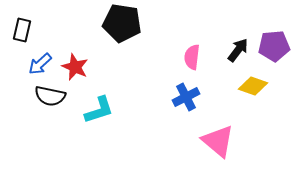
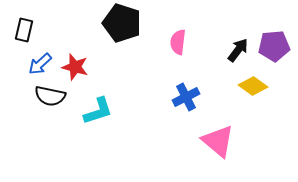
black pentagon: rotated 9 degrees clockwise
black rectangle: moved 2 px right
pink semicircle: moved 14 px left, 15 px up
red star: rotated 8 degrees counterclockwise
yellow diamond: rotated 16 degrees clockwise
cyan L-shape: moved 1 px left, 1 px down
